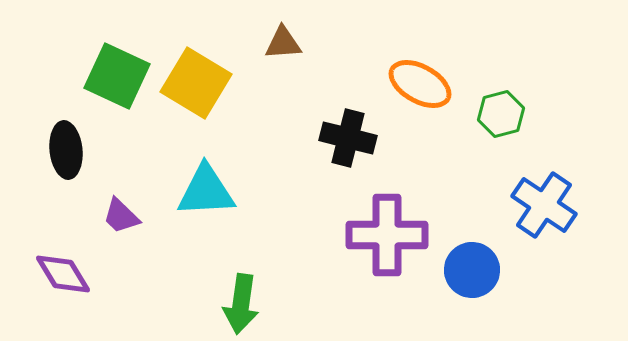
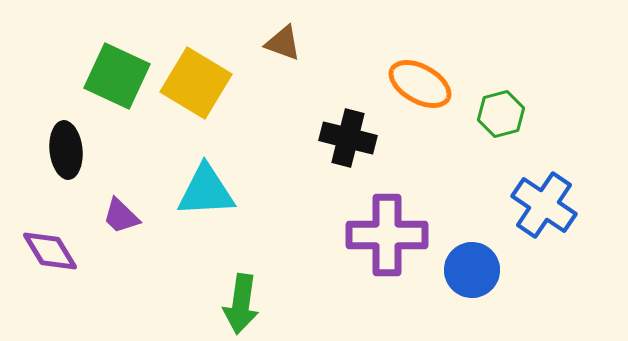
brown triangle: rotated 24 degrees clockwise
purple diamond: moved 13 px left, 23 px up
